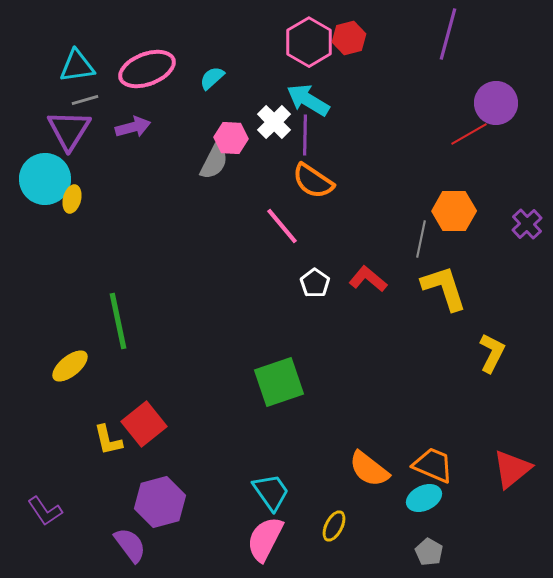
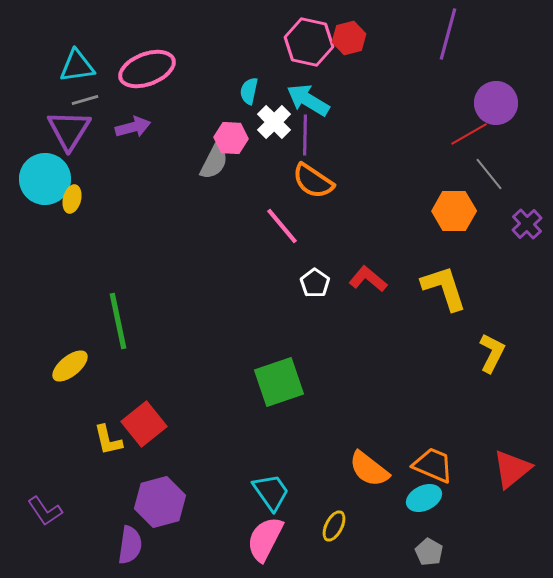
pink hexagon at (309, 42): rotated 18 degrees counterclockwise
cyan semicircle at (212, 78): moved 37 px right, 13 px down; rotated 36 degrees counterclockwise
gray line at (421, 239): moved 68 px right, 65 px up; rotated 51 degrees counterclockwise
purple semicircle at (130, 545): rotated 45 degrees clockwise
